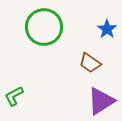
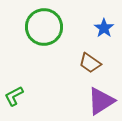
blue star: moved 3 px left, 1 px up
